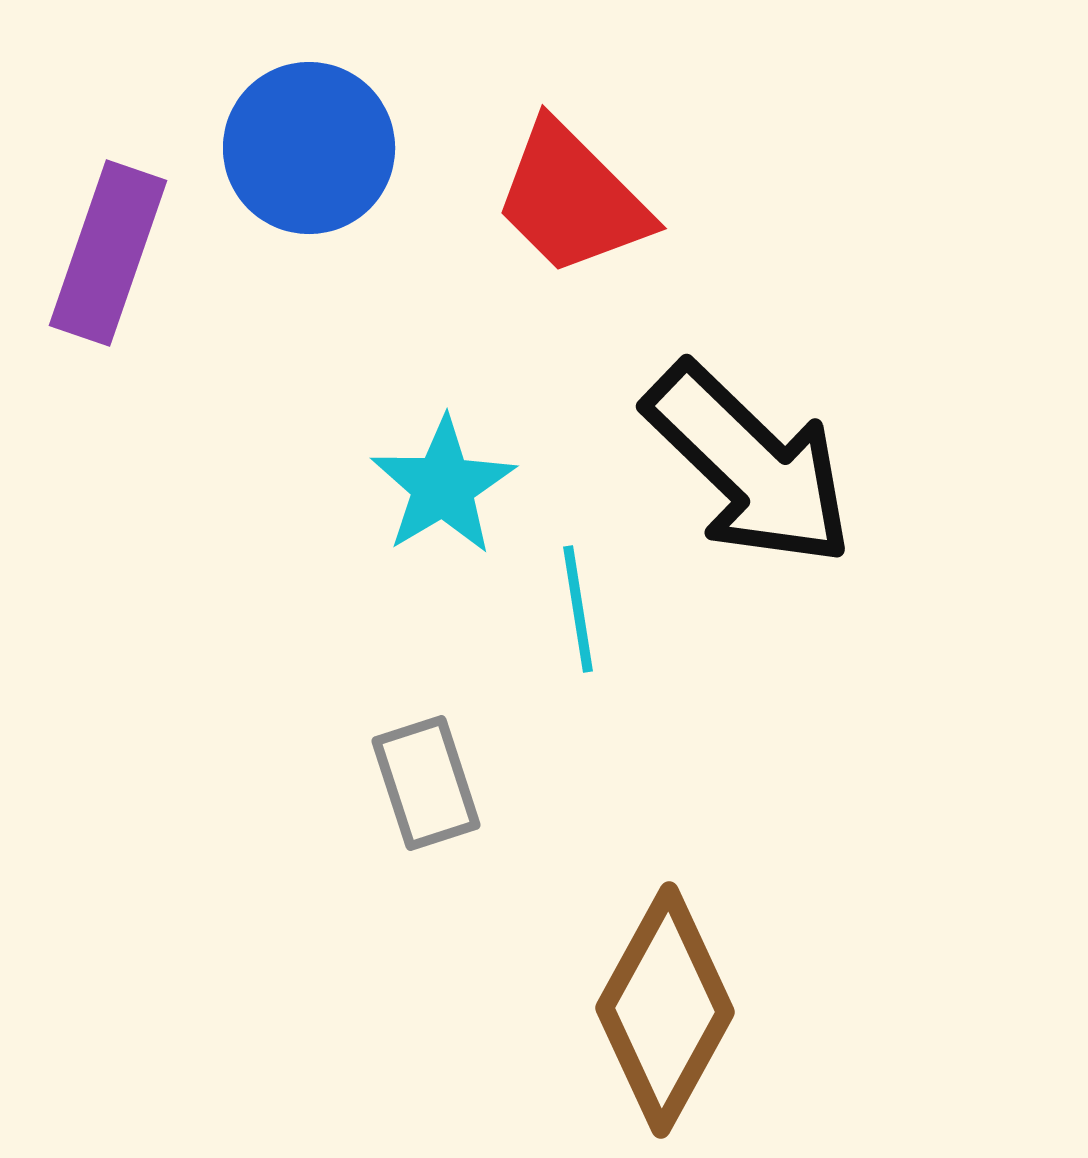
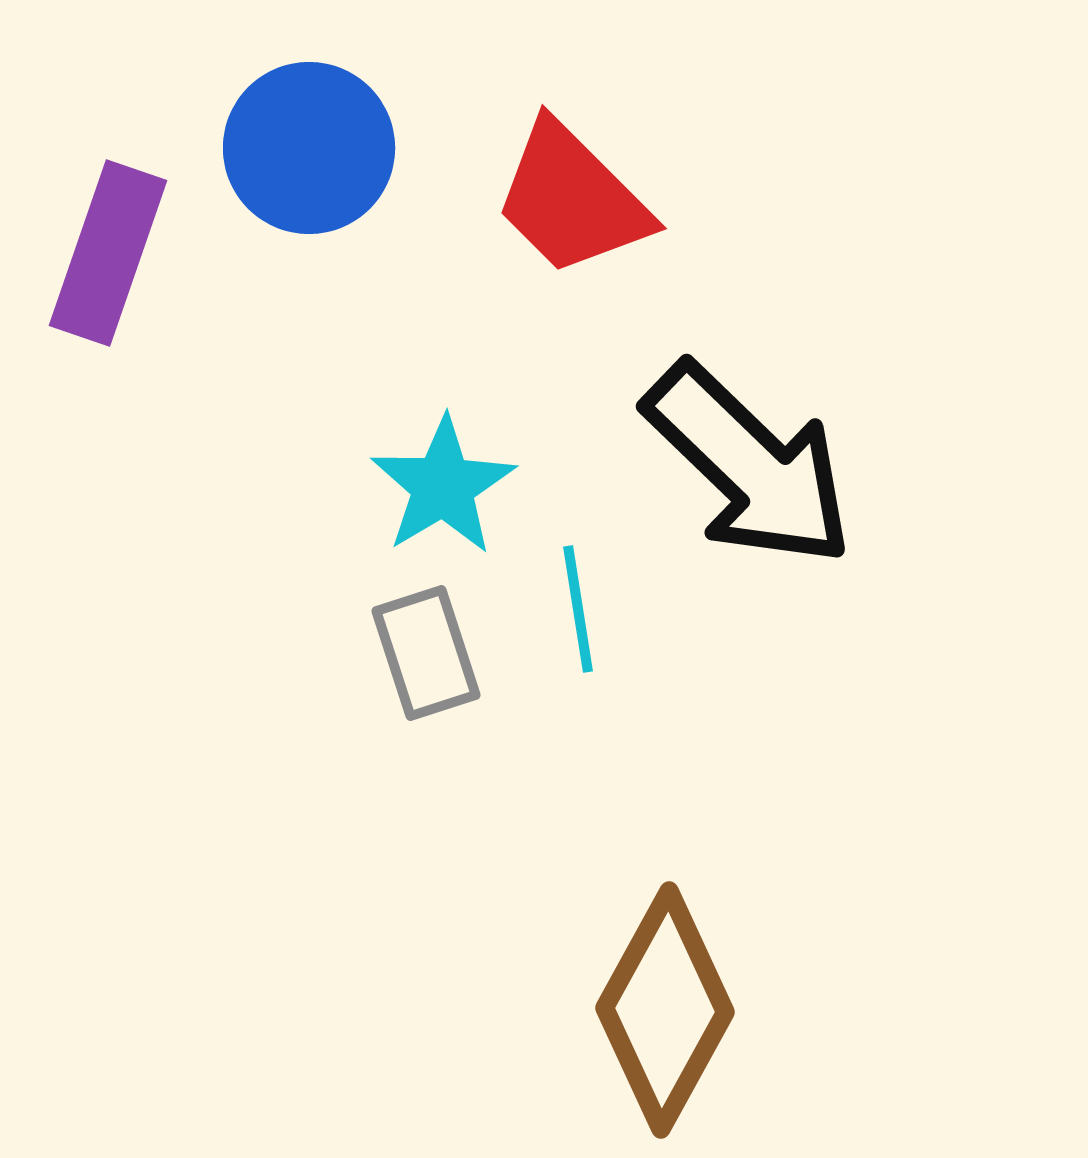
gray rectangle: moved 130 px up
